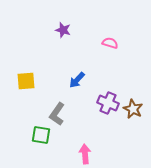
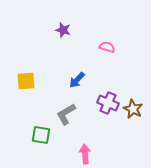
pink semicircle: moved 3 px left, 4 px down
gray L-shape: moved 9 px right; rotated 25 degrees clockwise
